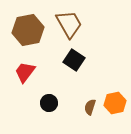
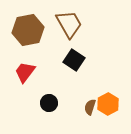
orange hexagon: moved 7 px left, 1 px down; rotated 15 degrees counterclockwise
